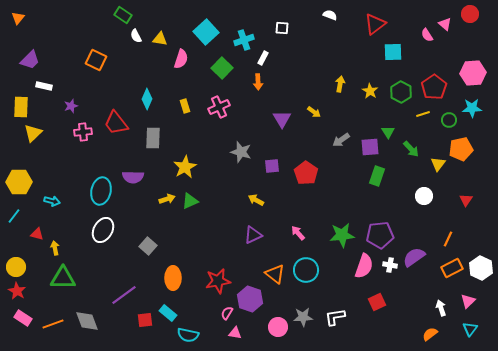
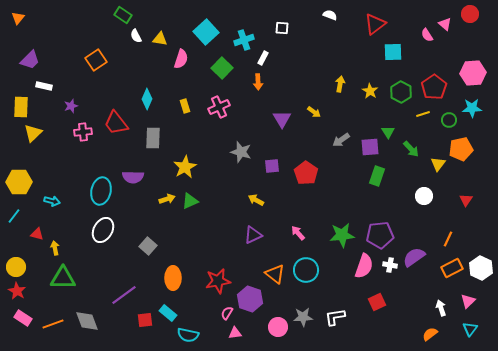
orange square at (96, 60): rotated 30 degrees clockwise
pink triangle at (235, 333): rotated 16 degrees counterclockwise
